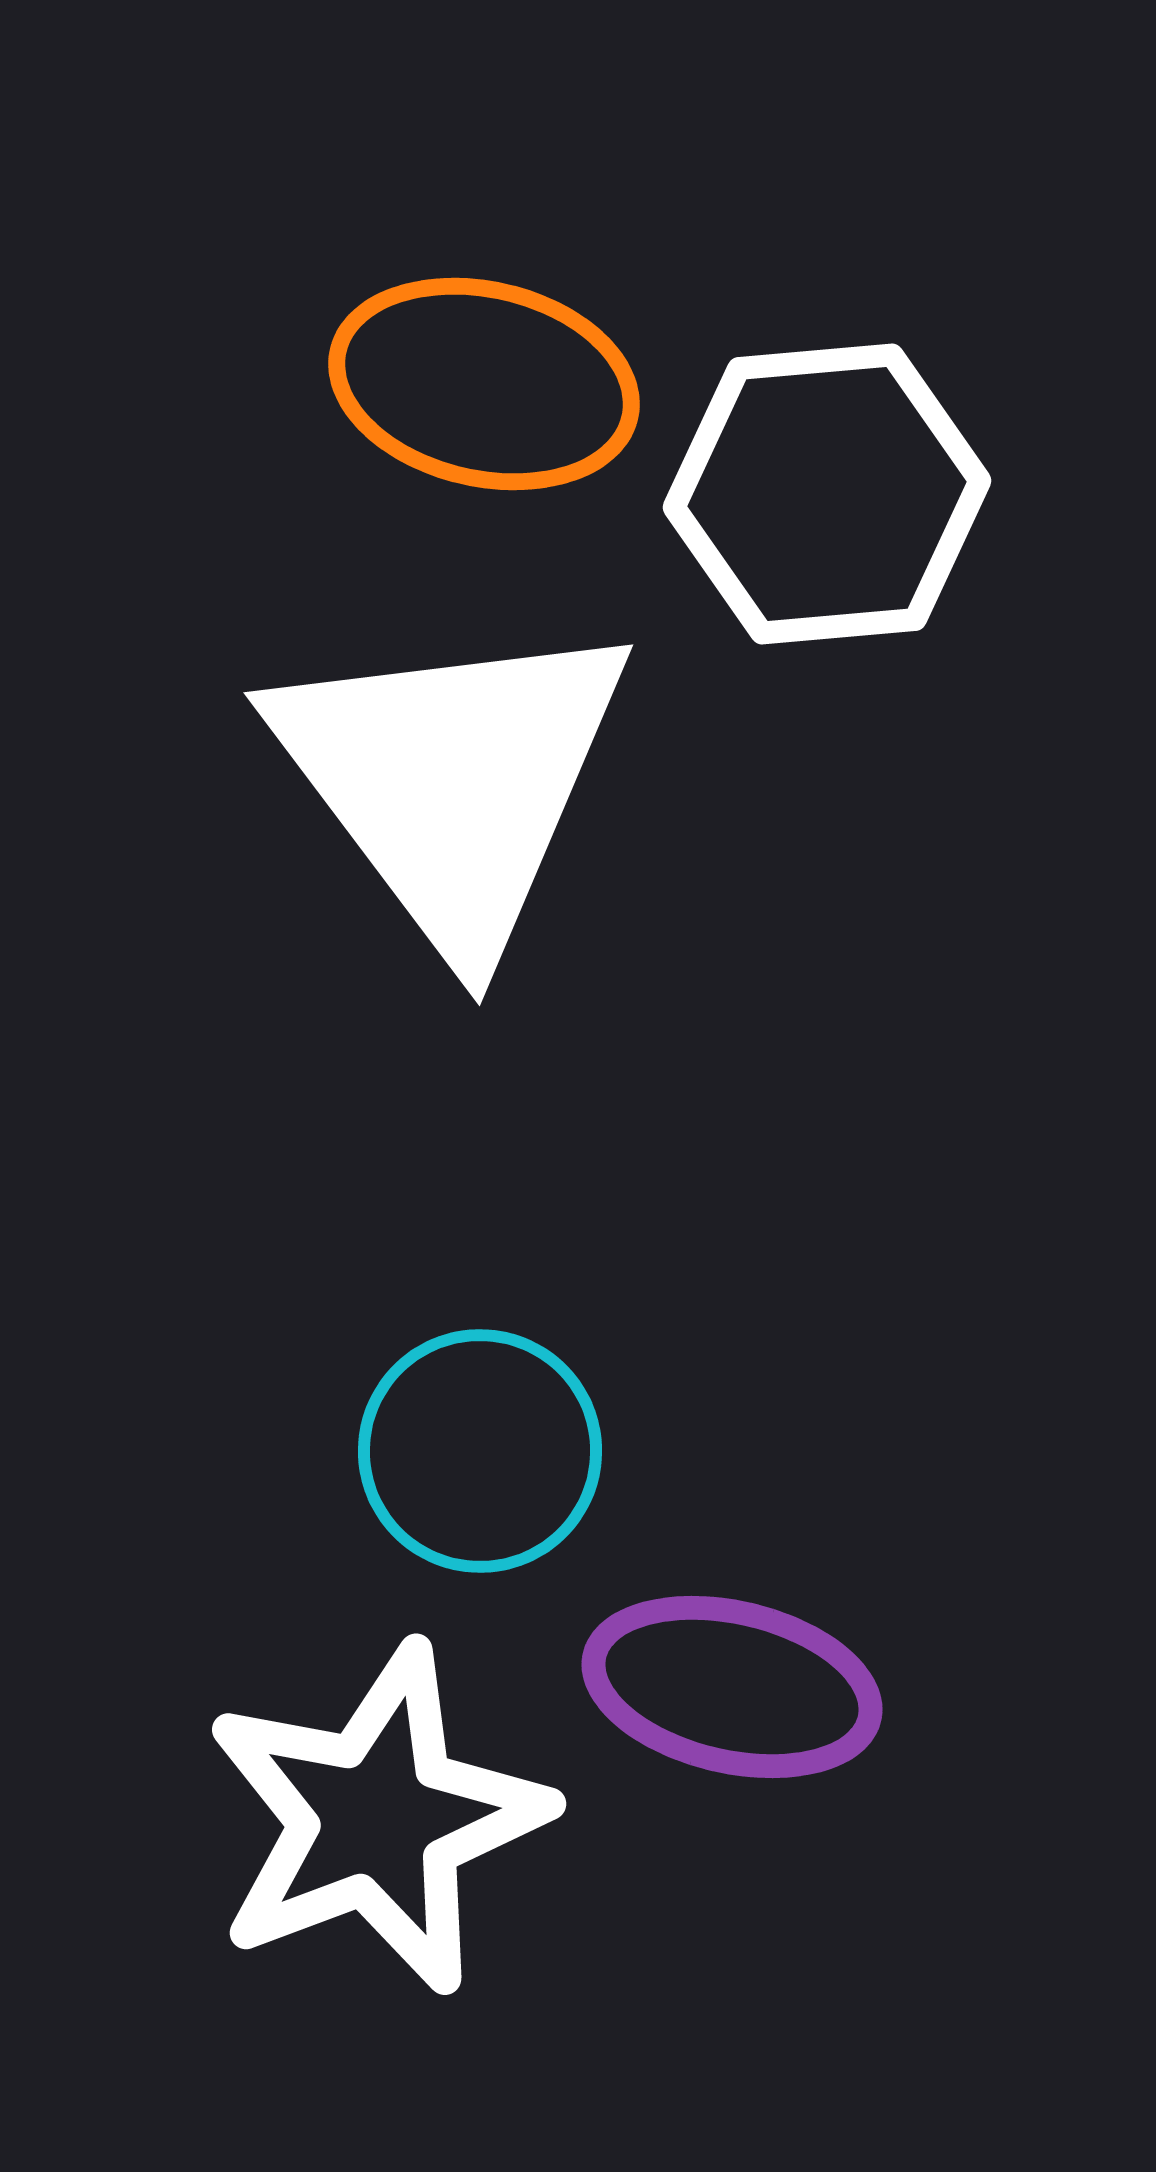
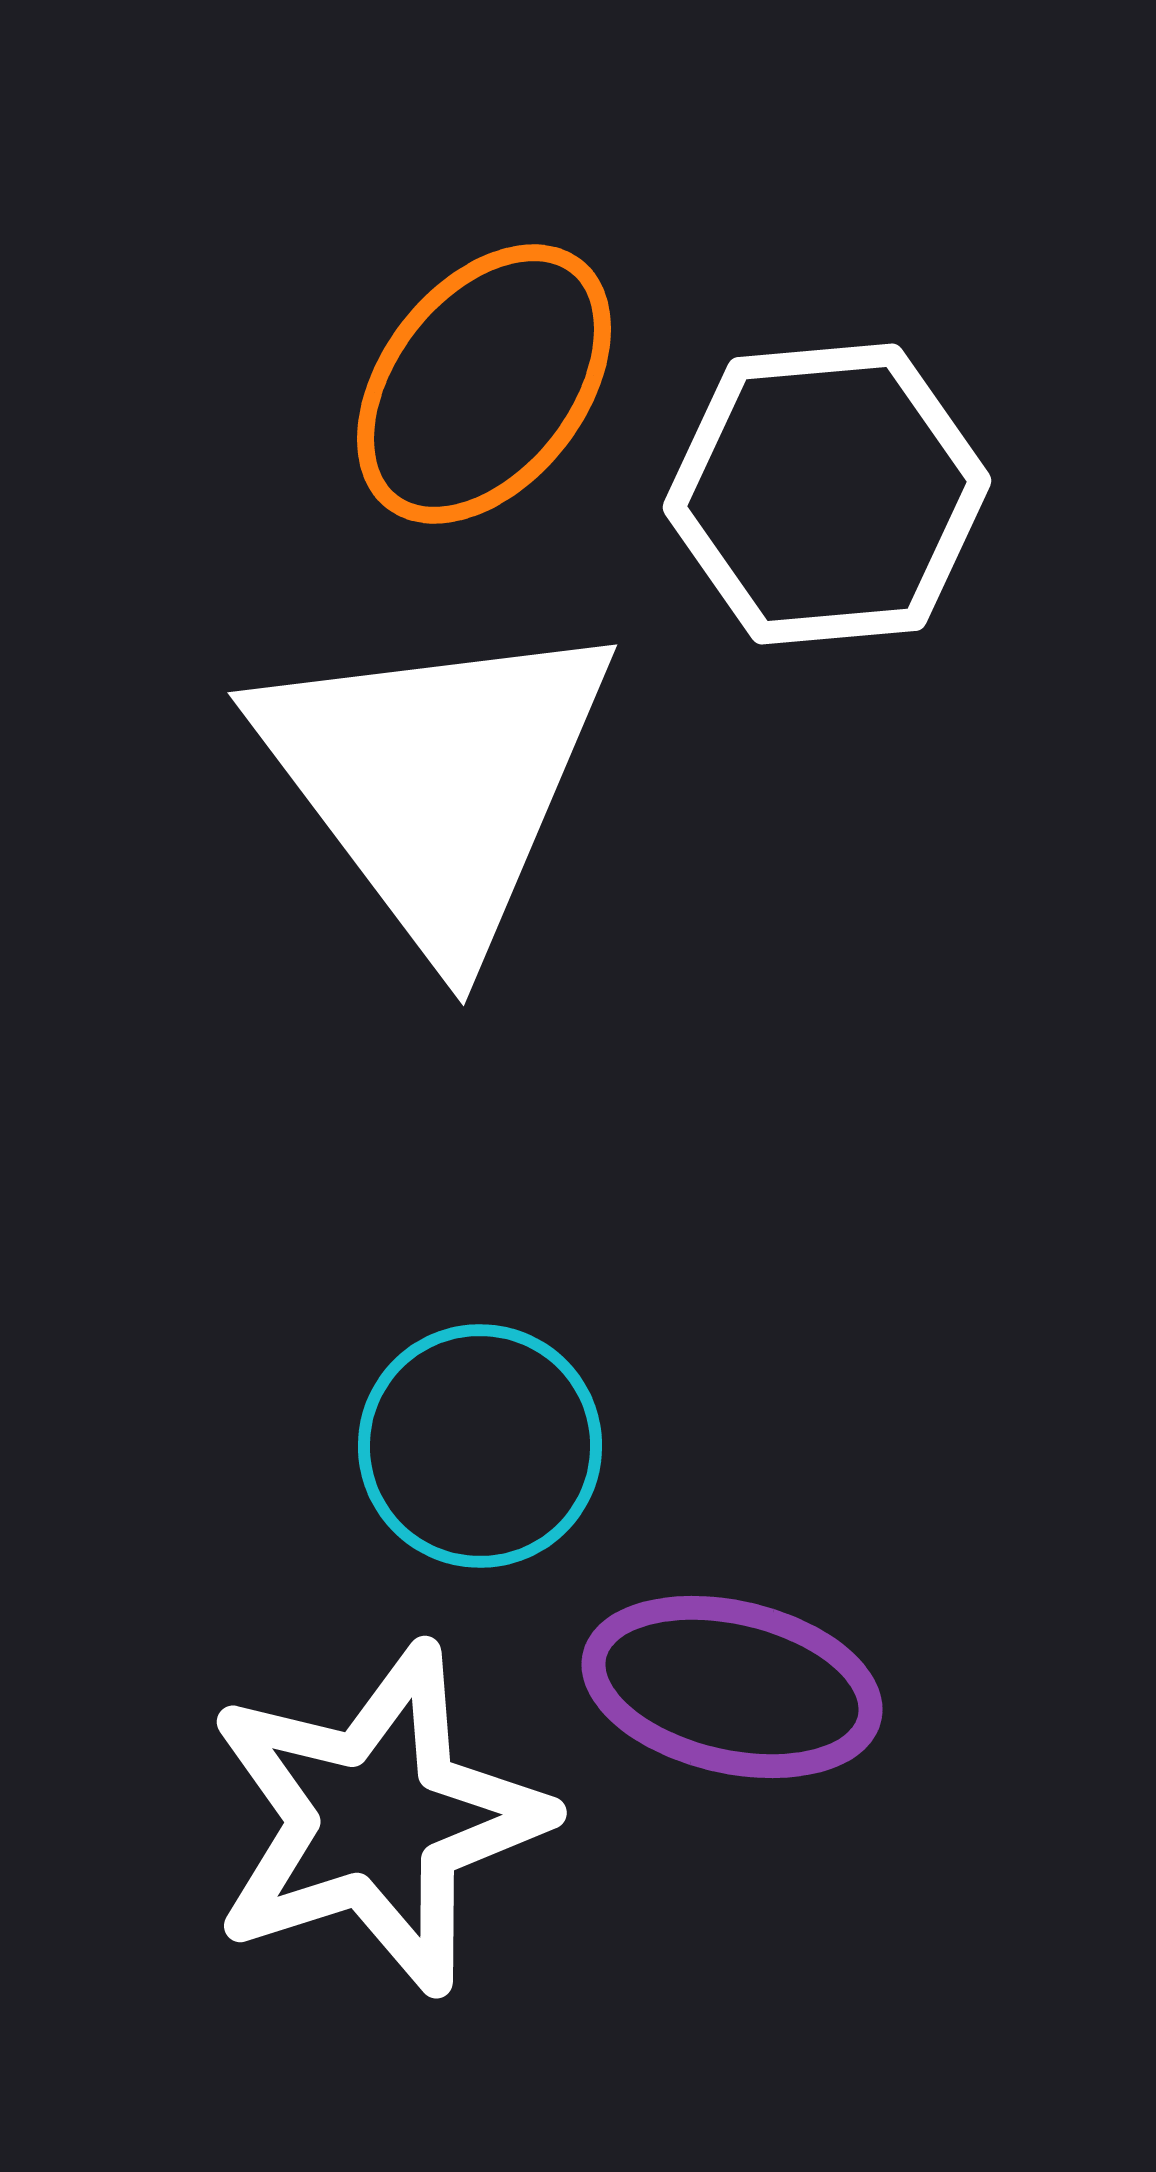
orange ellipse: rotated 65 degrees counterclockwise
white triangle: moved 16 px left
cyan circle: moved 5 px up
white star: rotated 3 degrees clockwise
